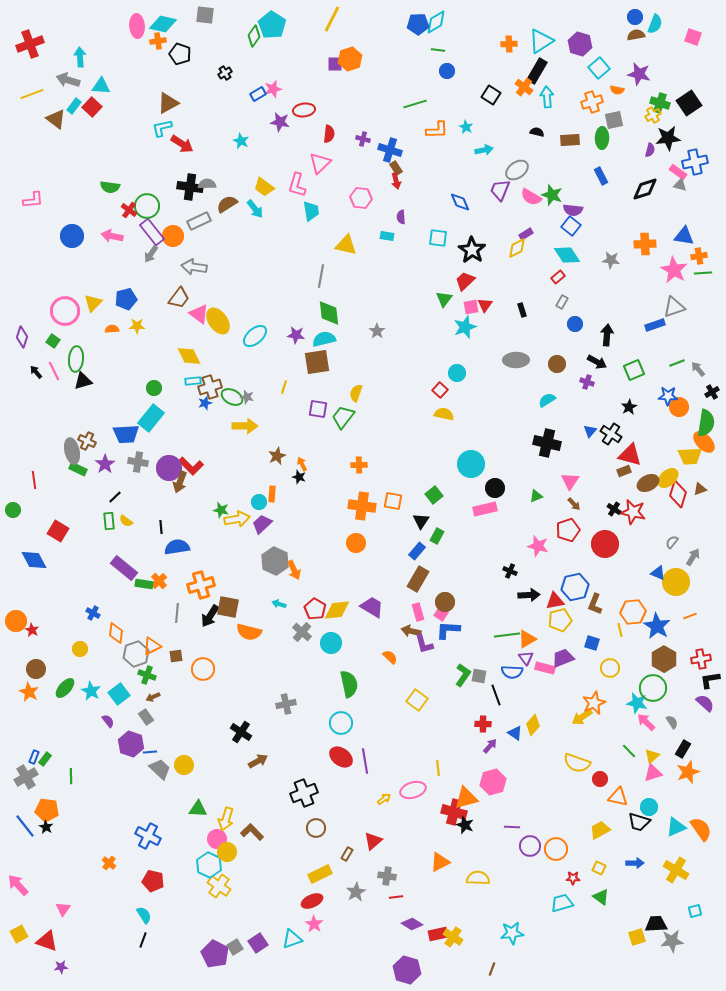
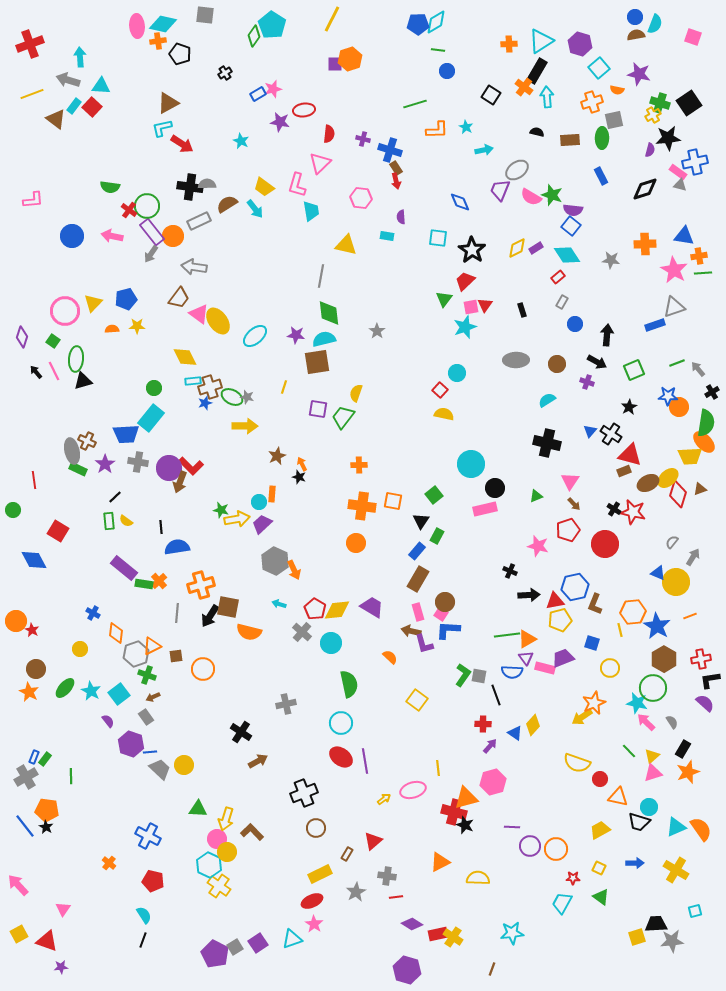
purple rectangle at (526, 234): moved 10 px right, 14 px down
yellow diamond at (189, 356): moved 4 px left, 1 px down
cyan trapezoid at (562, 903): rotated 45 degrees counterclockwise
